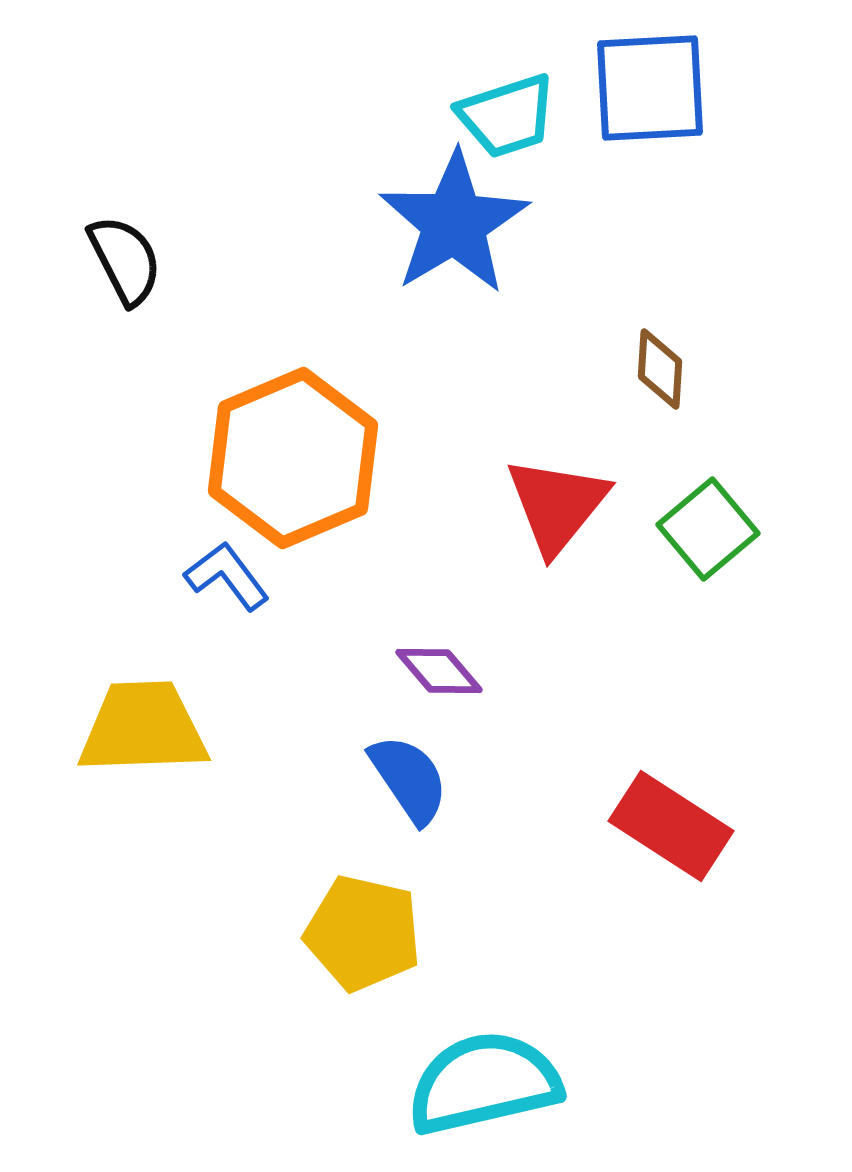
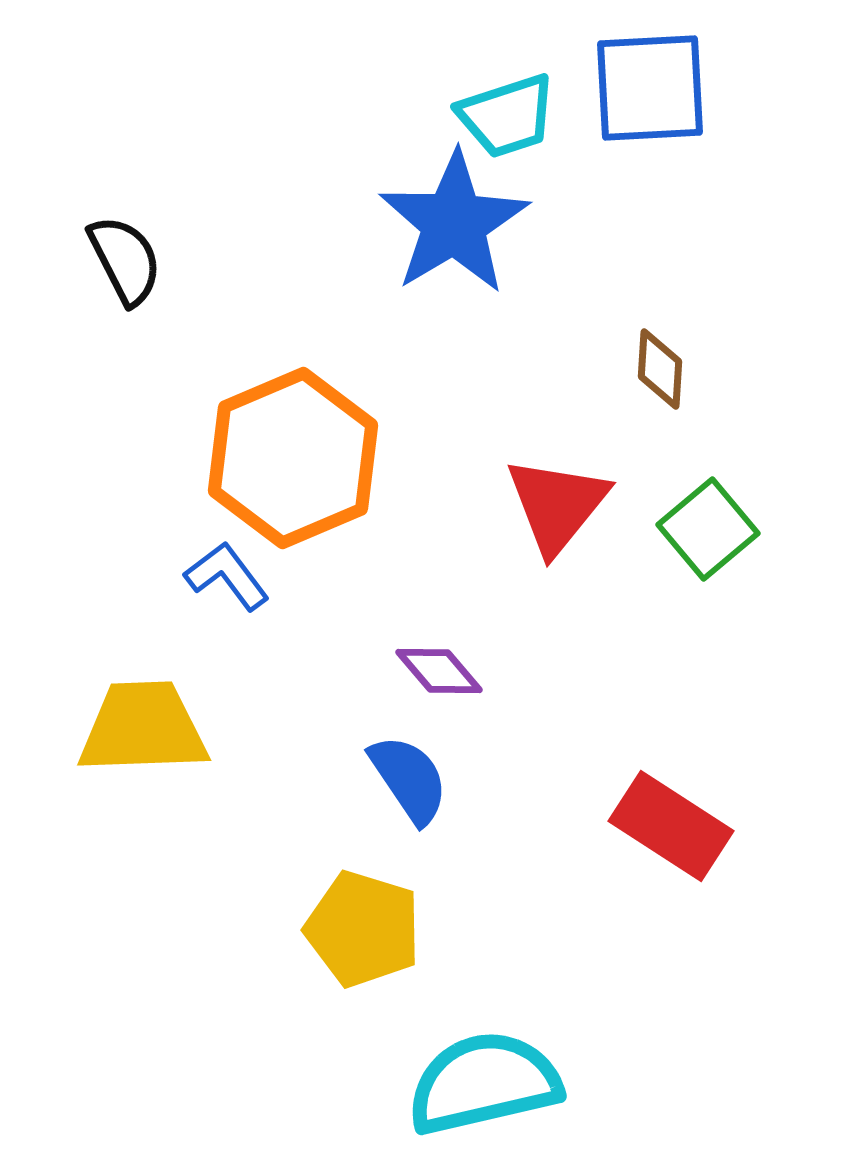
yellow pentagon: moved 4 px up; rotated 4 degrees clockwise
